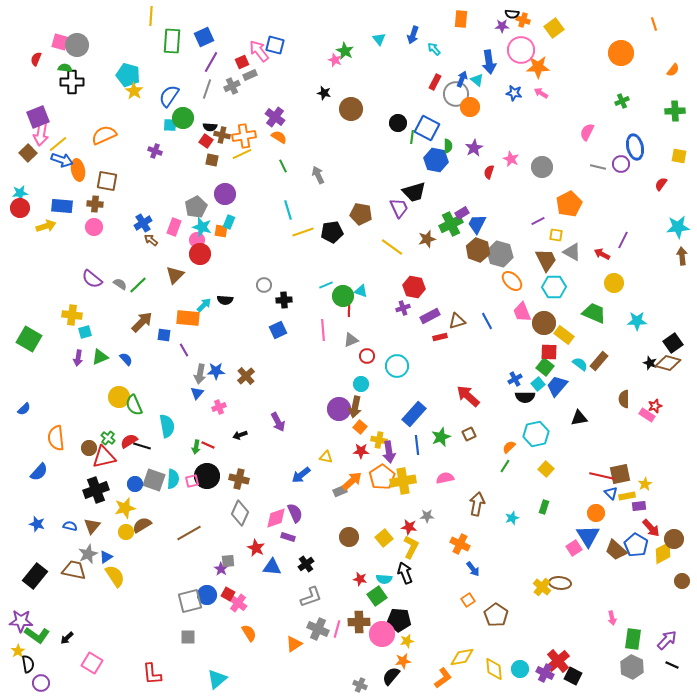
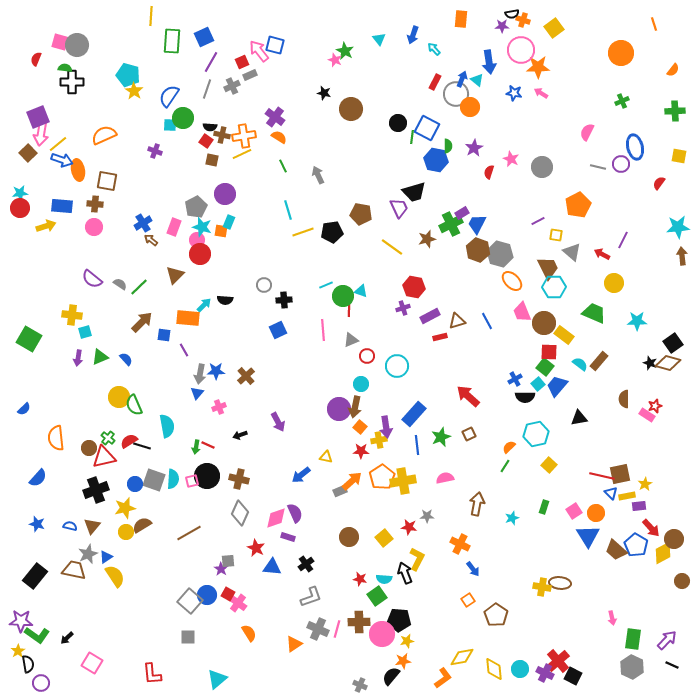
black semicircle at (512, 14): rotated 16 degrees counterclockwise
red semicircle at (661, 184): moved 2 px left, 1 px up
orange pentagon at (569, 204): moved 9 px right, 1 px down
gray triangle at (572, 252): rotated 12 degrees clockwise
brown trapezoid at (546, 260): moved 2 px right, 8 px down
green line at (138, 285): moved 1 px right, 2 px down
yellow cross at (379, 440): rotated 21 degrees counterclockwise
purple arrow at (389, 452): moved 3 px left, 25 px up
yellow square at (546, 469): moved 3 px right, 4 px up
blue semicircle at (39, 472): moved 1 px left, 6 px down
yellow L-shape at (411, 547): moved 6 px right, 12 px down
pink square at (574, 548): moved 37 px up
yellow cross at (542, 587): rotated 30 degrees counterclockwise
gray square at (190, 601): rotated 35 degrees counterclockwise
